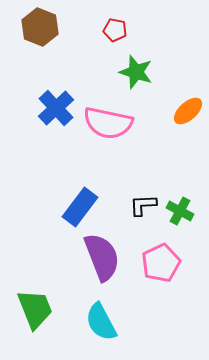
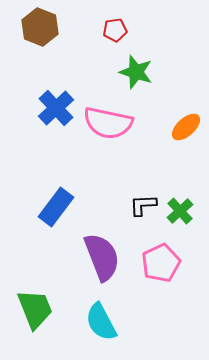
red pentagon: rotated 20 degrees counterclockwise
orange ellipse: moved 2 px left, 16 px down
blue rectangle: moved 24 px left
green cross: rotated 20 degrees clockwise
